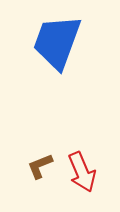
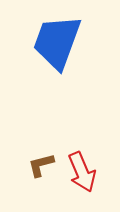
brown L-shape: moved 1 px right, 1 px up; rotated 8 degrees clockwise
